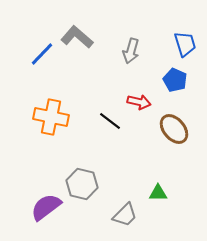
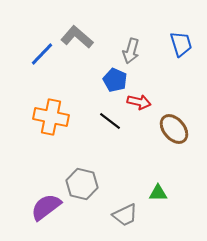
blue trapezoid: moved 4 px left
blue pentagon: moved 60 px left
gray trapezoid: rotated 20 degrees clockwise
